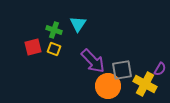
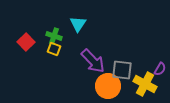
green cross: moved 6 px down
red square: moved 7 px left, 5 px up; rotated 30 degrees counterclockwise
gray square: rotated 15 degrees clockwise
